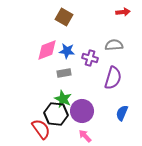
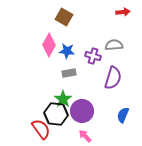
pink diamond: moved 2 px right, 5 px up; rotated 40 degrees counterclockwise
purple cross: moved 3 px right, 2 px up
gray rectangle: moved 5 px right
green star: rotated 12 degrees clockwise
blue semicircle: moved 1 px right, 2 px down
